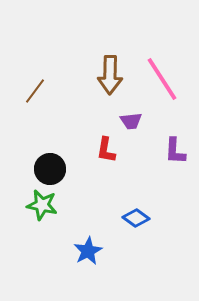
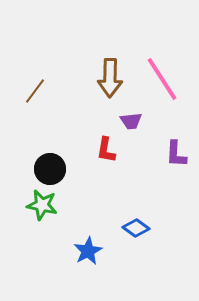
brown arrow: moved 3 px down
purple L-shape: moved 1 px right, 3 px down
blue diamond: moved 10 px down
